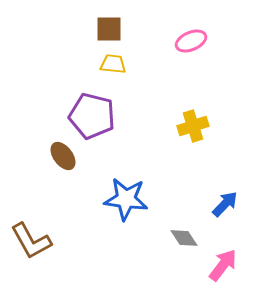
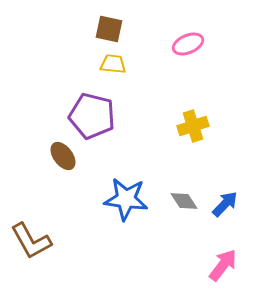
brown square: rotated 12 degrees clockwise
pink ellipse: moved 3 px left, 3 px down
gray diamond: moved 37 px up
